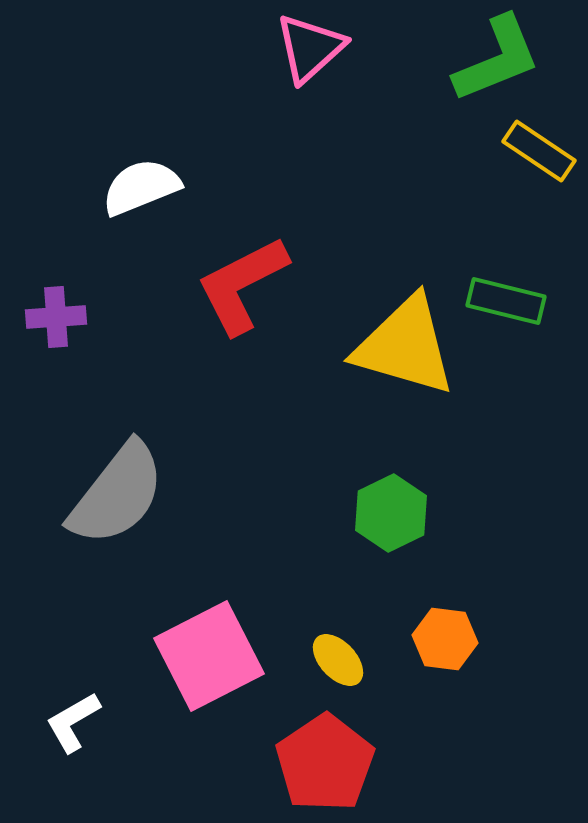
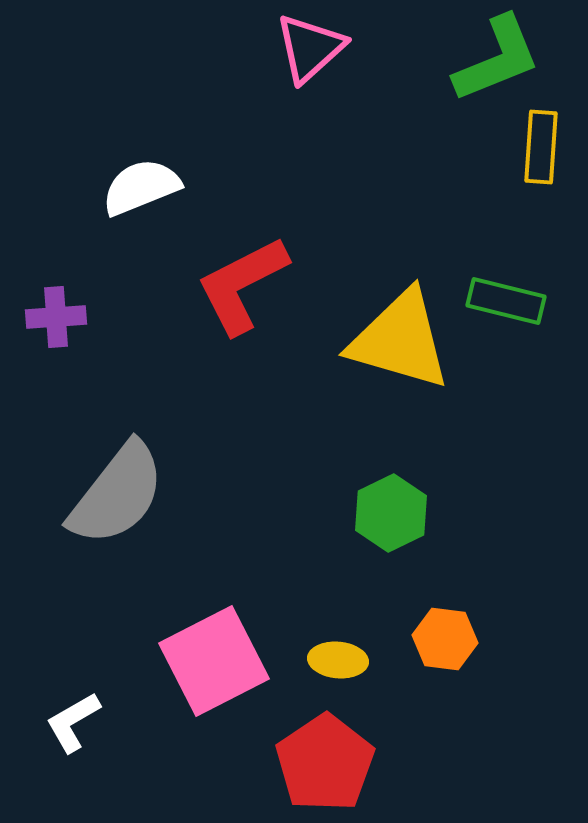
yellow rectangle: moved 2 px right, 4 px up; rotated 60 degrees clockwise
yellow triangle: moved 5 px left, 6 px up
pink square: moved 5 px right, 5 px down
yellow ellipse: rotated 42 degrees counterclockwise
